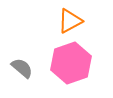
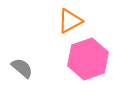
pink hexagon: moved 17 px right, 4 px up
